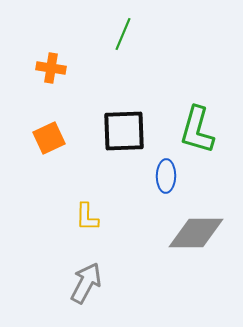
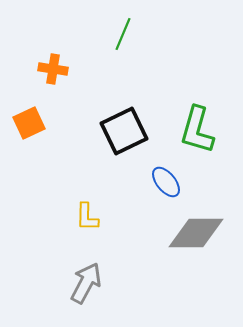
orange cross: moved 2 px right, 1 px down
black square: rotated 24 degrees counterclockwise
orange square: moved 20 px left, 15 px up
blue ellipse: moved 6 px down; rotated 40 degrees counterclockwise
